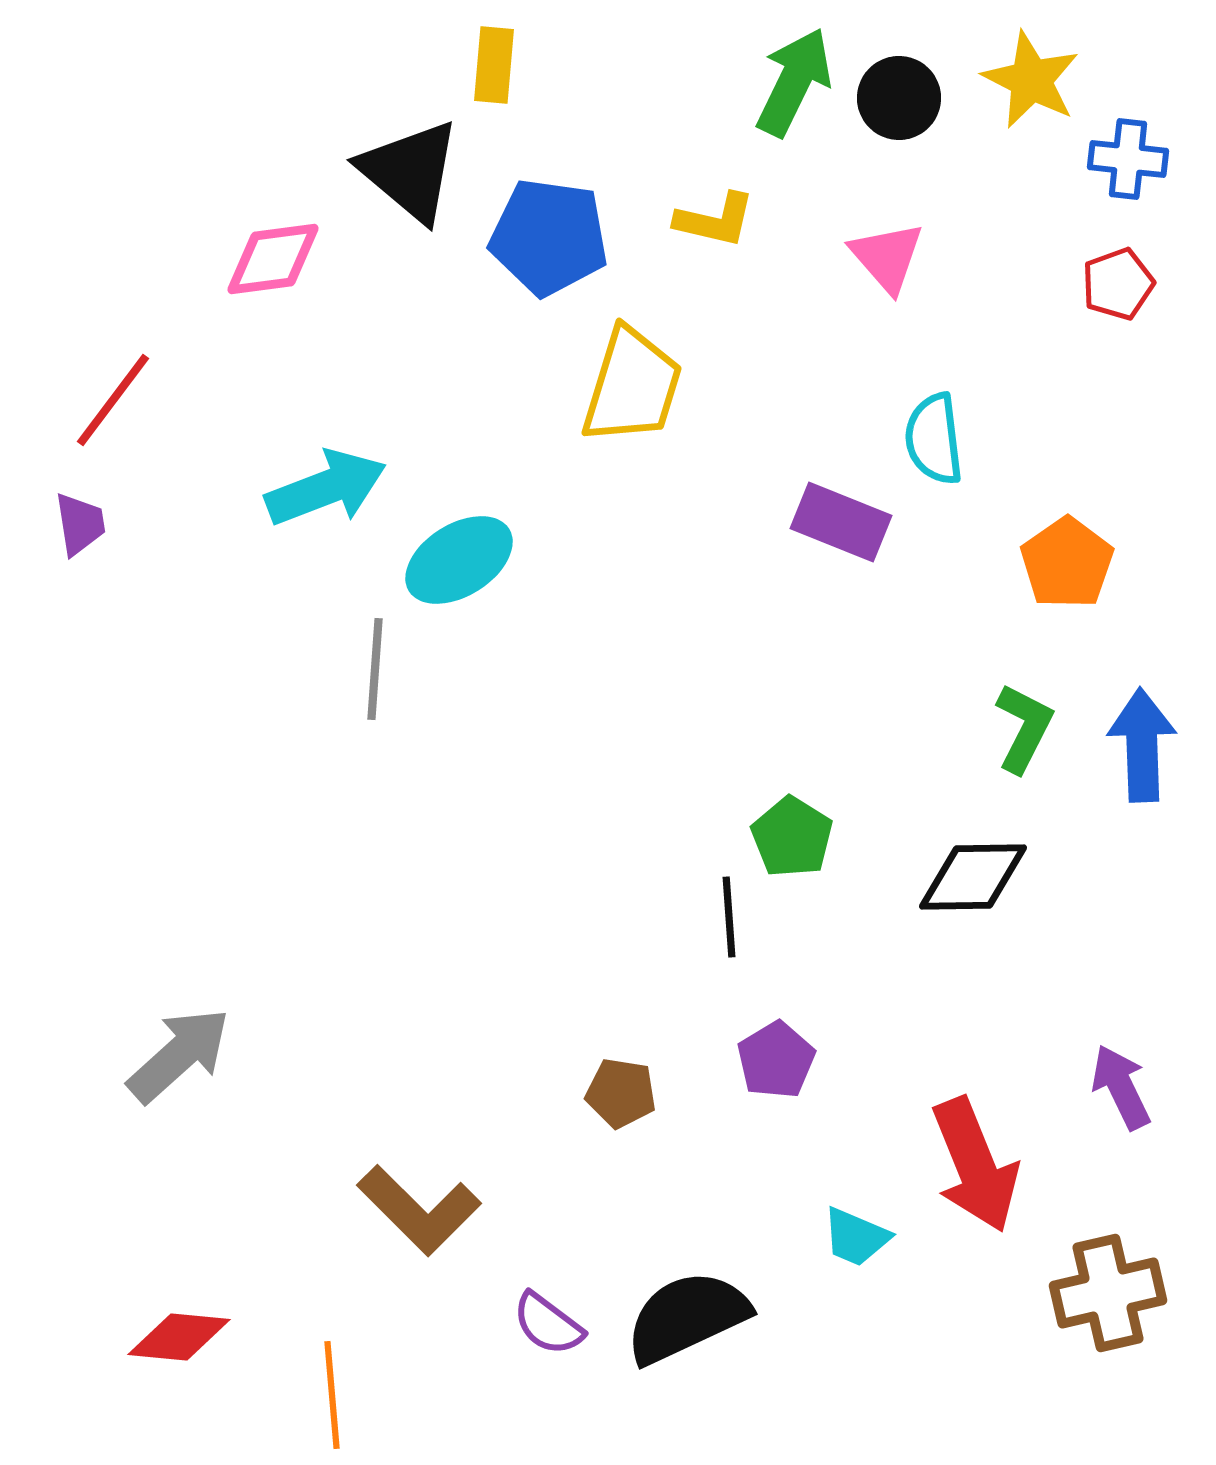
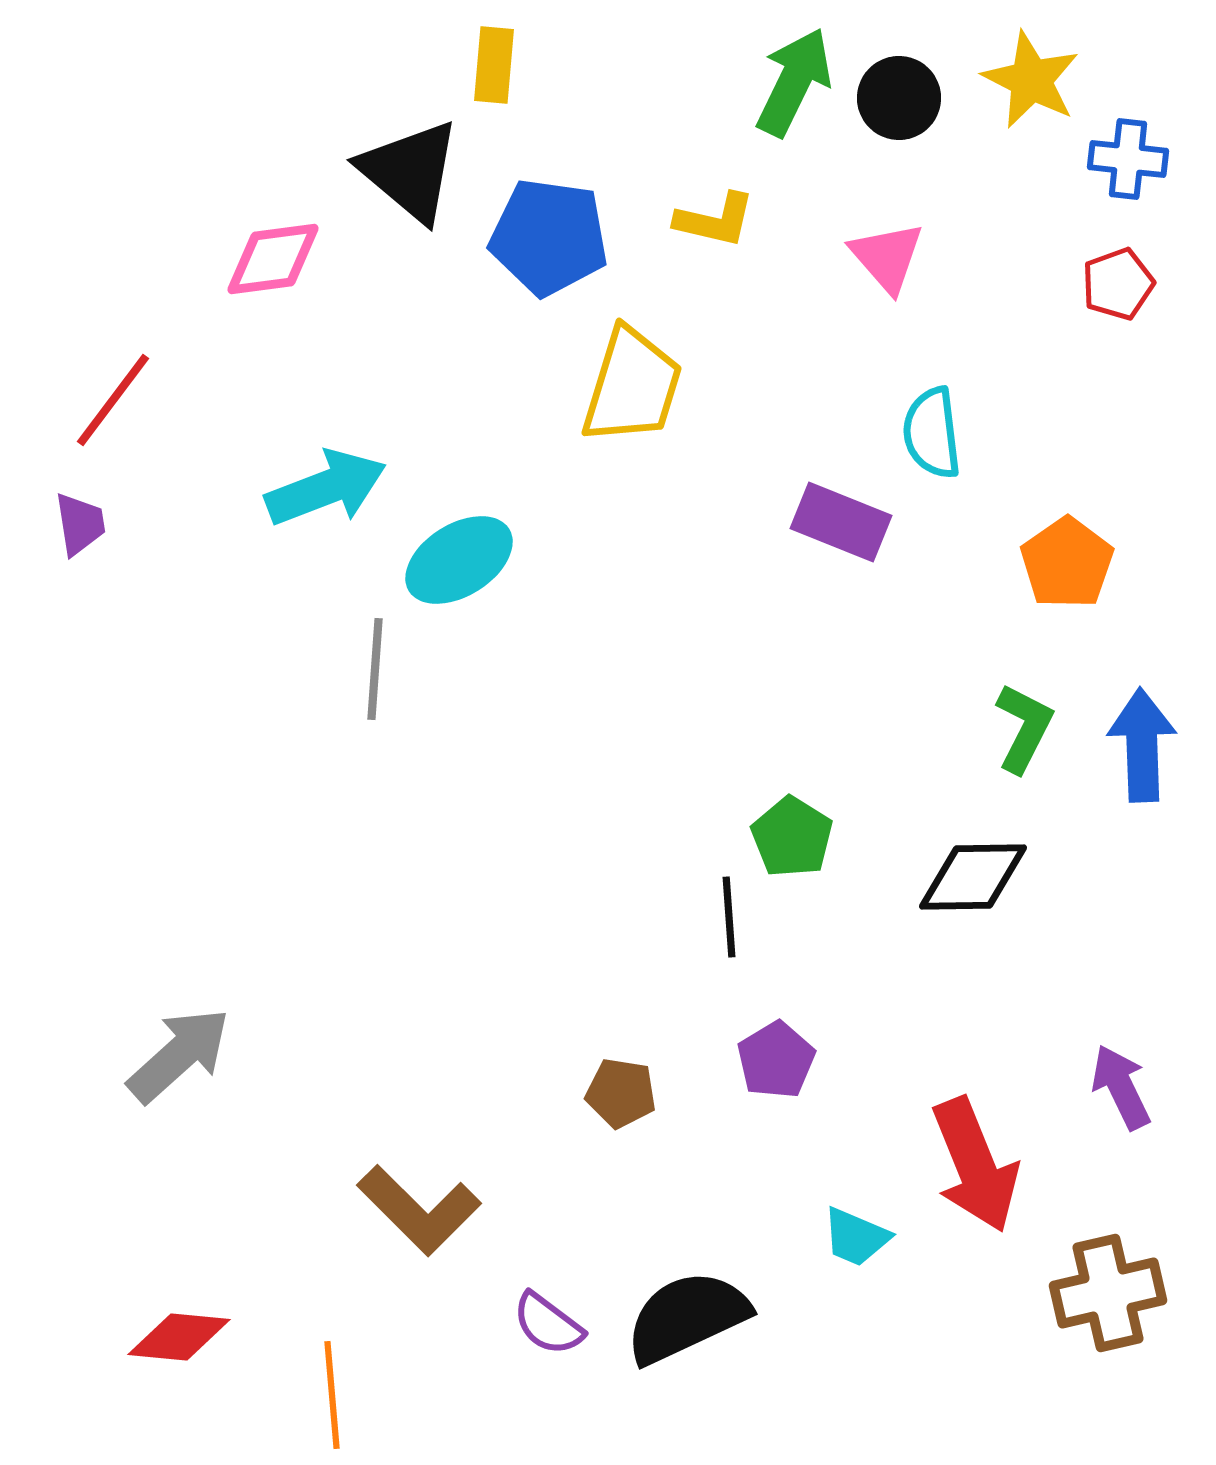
cyan semicircle: moved 2 px left, 6 px up
